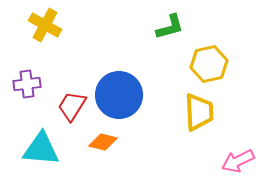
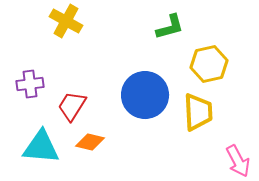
yellow cross: moved 21 px right, 4 px up
purple cross: moved 3 px right
blue circle: moved 26 px right
yellow trapezoid: moved 1 px left
orange diamond: moved 13 px left
cyan triangle: moved 2 px up
pink arrow: rotated 92 degrees counterclockwise
